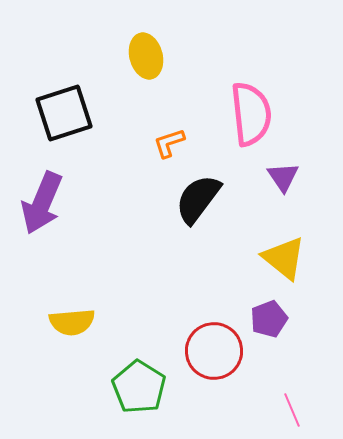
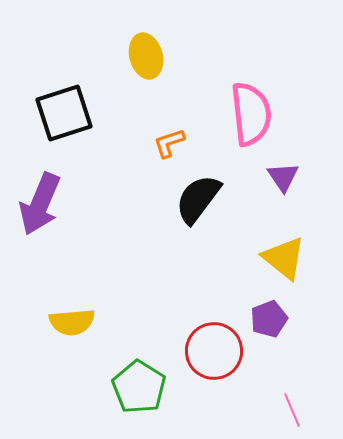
purple arrow: moved 2 px left, 1 px down
